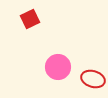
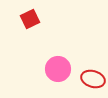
pink circle: moved 2 px down
